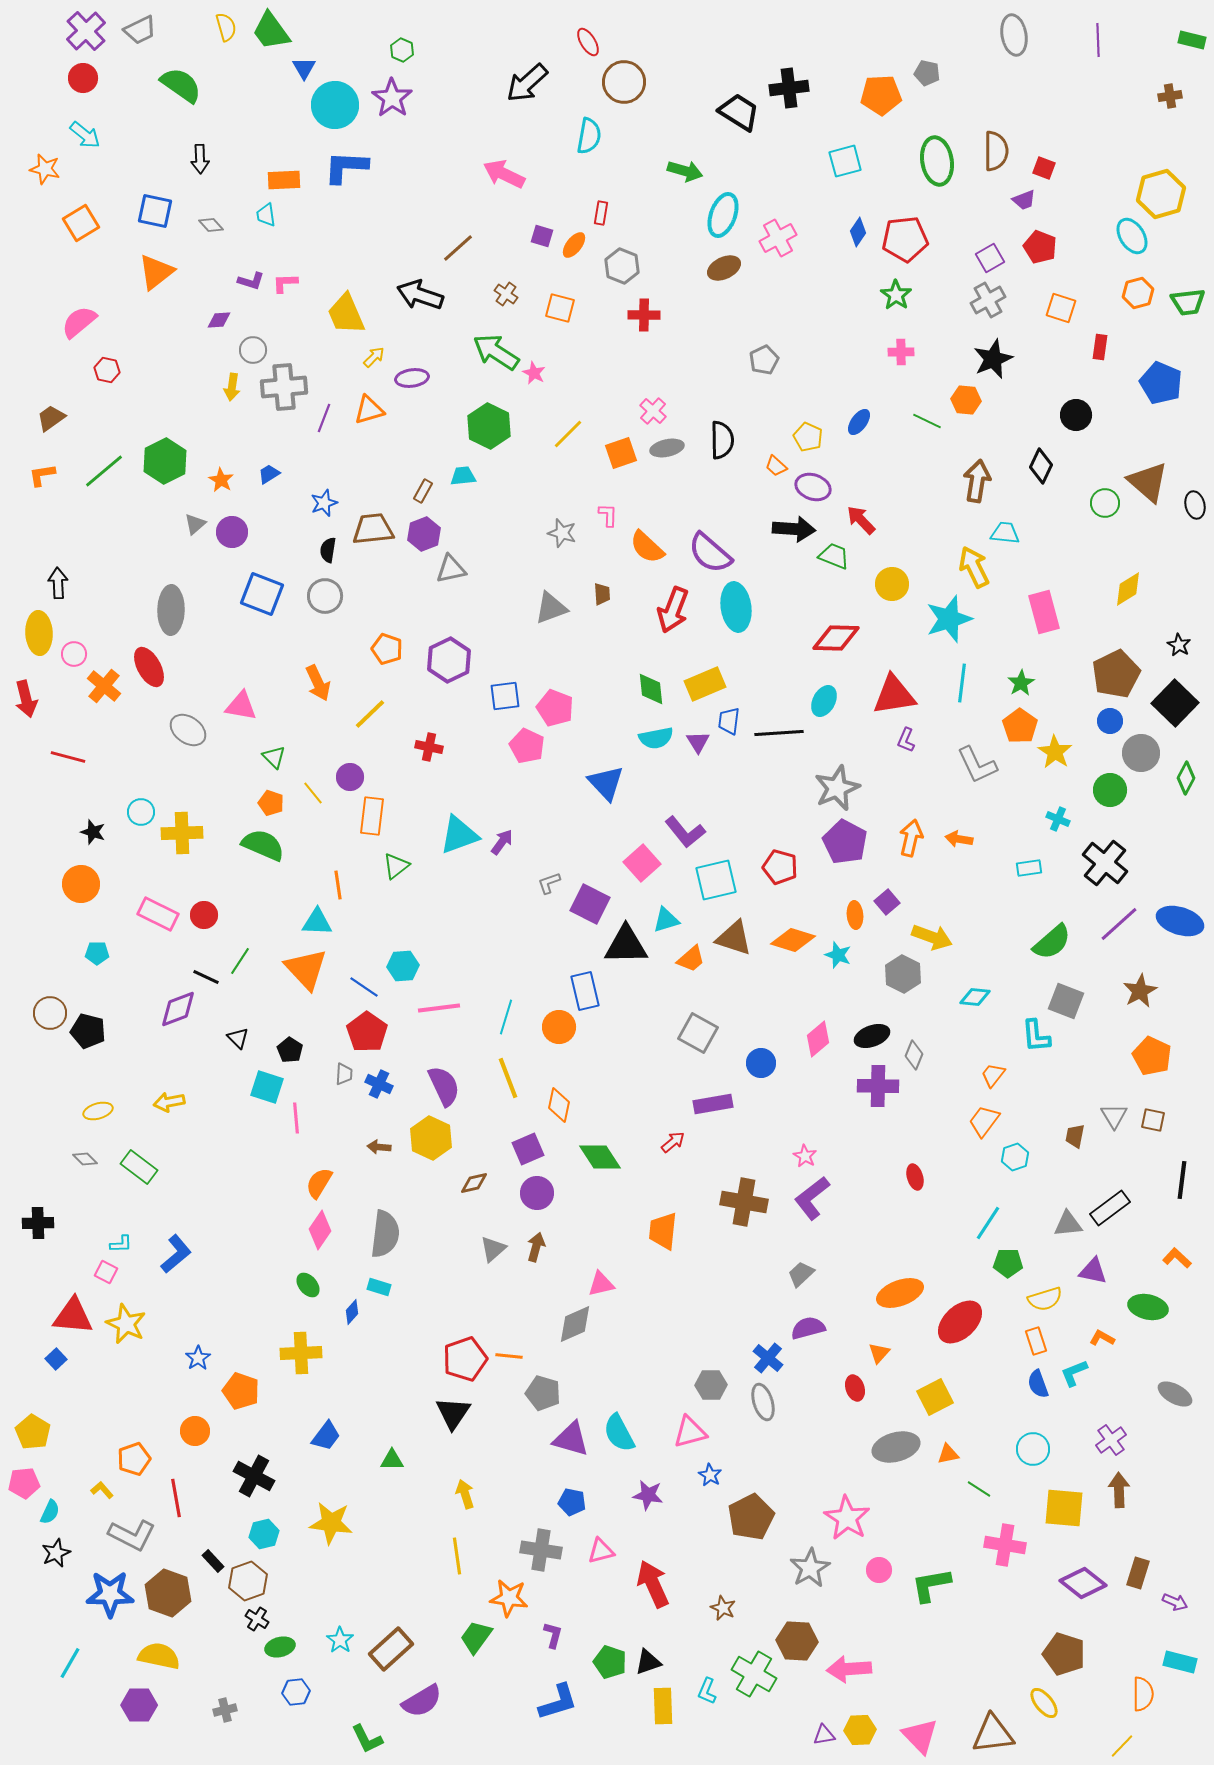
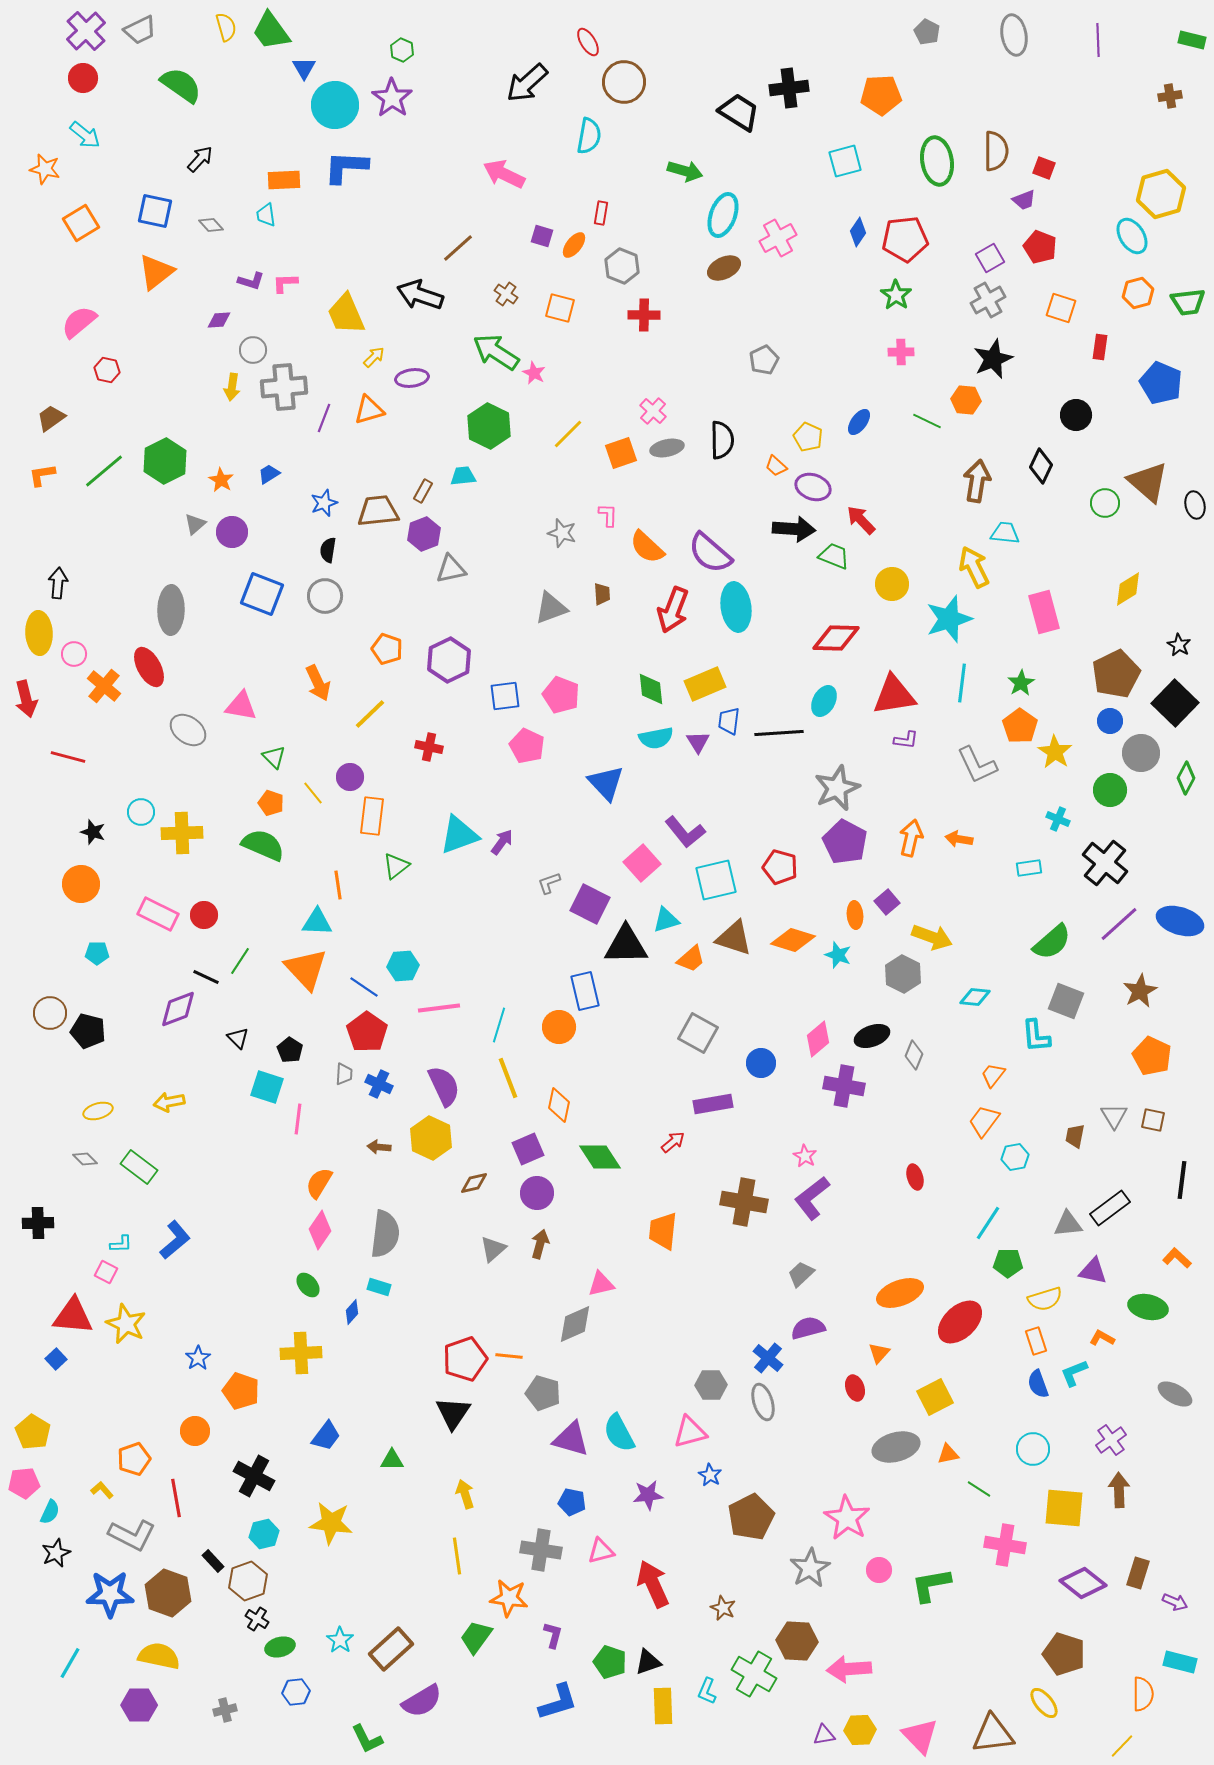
gray pentagon at (927, 73): moved 41 px up; rotated 15 degrees clockwise
black arrow at (200, 159): rotated 136 degrees counterclockwise
brown trapezoid at (373, 529): moved 5 px right, 18 px up
black arrow at (58, 583): rotated 8 degrees clockwise
pink pentagon at (555, 708): moved 6 px right, 13 px up
purple L-shape at (906, 740): rotated 105 degrees counterclockwise
cyan line at (506, 1017): moved 7 px left, 8 px down
purple cross at (878, 1086): moved 34 px left; rotated 9 degrees clockwise
pink line at (296, 1118): moved 2 px right, 1 px down; rotated 12 degrees clockwise
cyan hexagon at (1015, 1157): rotated 8 degrees clockwise
brown arrow at (536, 1247): moved 4 px right, 3 px up
blue L-shape at (176, 1254): moved 1 px left, 14 px up
purple star at (648, 1495): rotated 16 degrees counterclockwise
